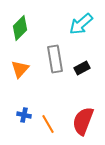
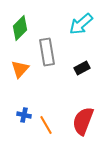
gray rectangle: moved 8 px left, 7 px up
orange line: moved 2 px left, 1 px down
